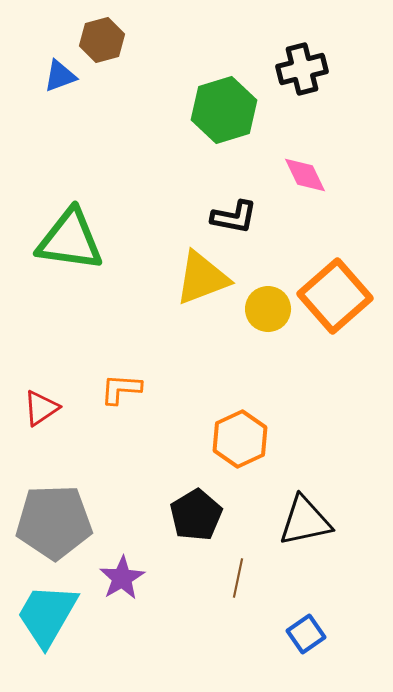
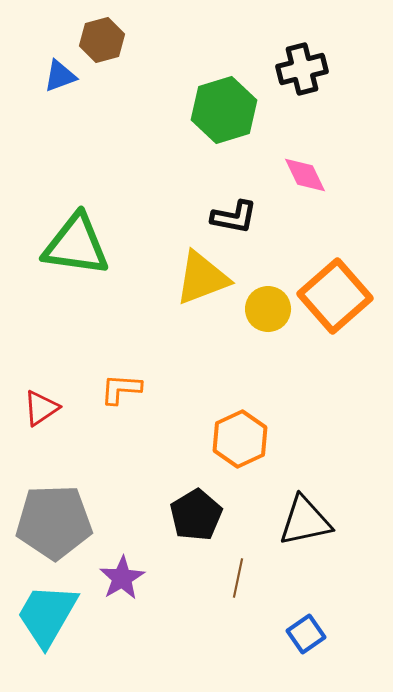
green triangle: moved 6 px right, 5 px down
